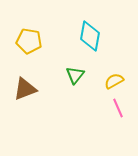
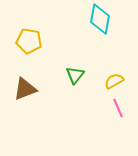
cyan diamond: moved 10 px right, 17 px up
